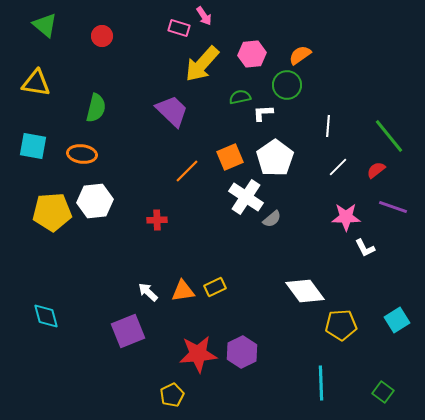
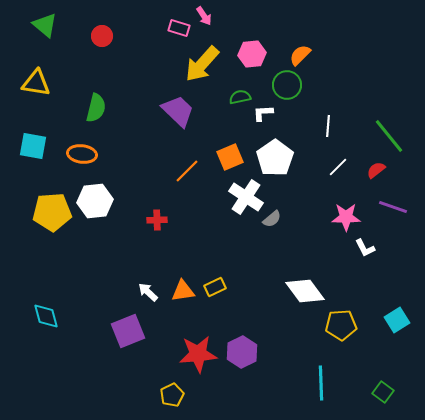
orange semicircle at (300, 55): rotated 10 degrees counterclockwise
purple trapezoid at (172, 111): moved 6 px right
